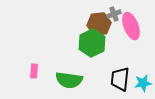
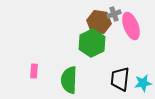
brown hexagon: moved 2 px up; rotated 15 degrees clockwise
green semicircle: rotated 84 degrees clockwise
